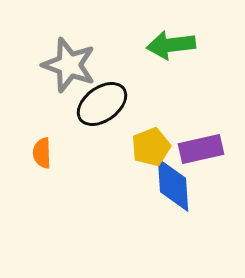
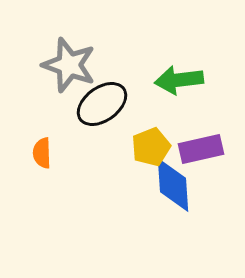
green arrow: moved 8 px right, 35 px down
